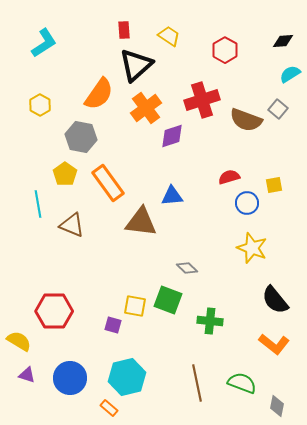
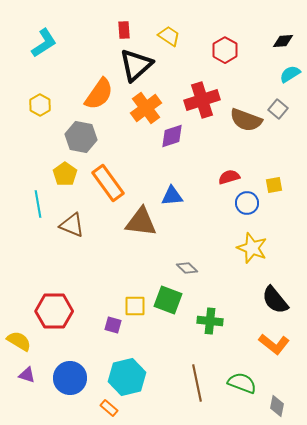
yellow square at (135, 306): rotated 10 degrees counterclockwise
